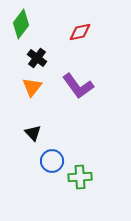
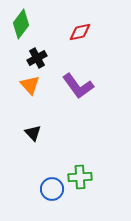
black cross: rotated 24 degrees clockwise
orange triangle: moved 2 px left, 2 px up; rotated 20 degrees counterclockwise
blue circle: moved 28 px down
